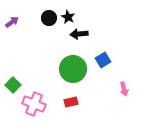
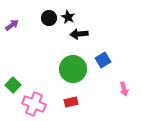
purple arrow: moved 3 px down
